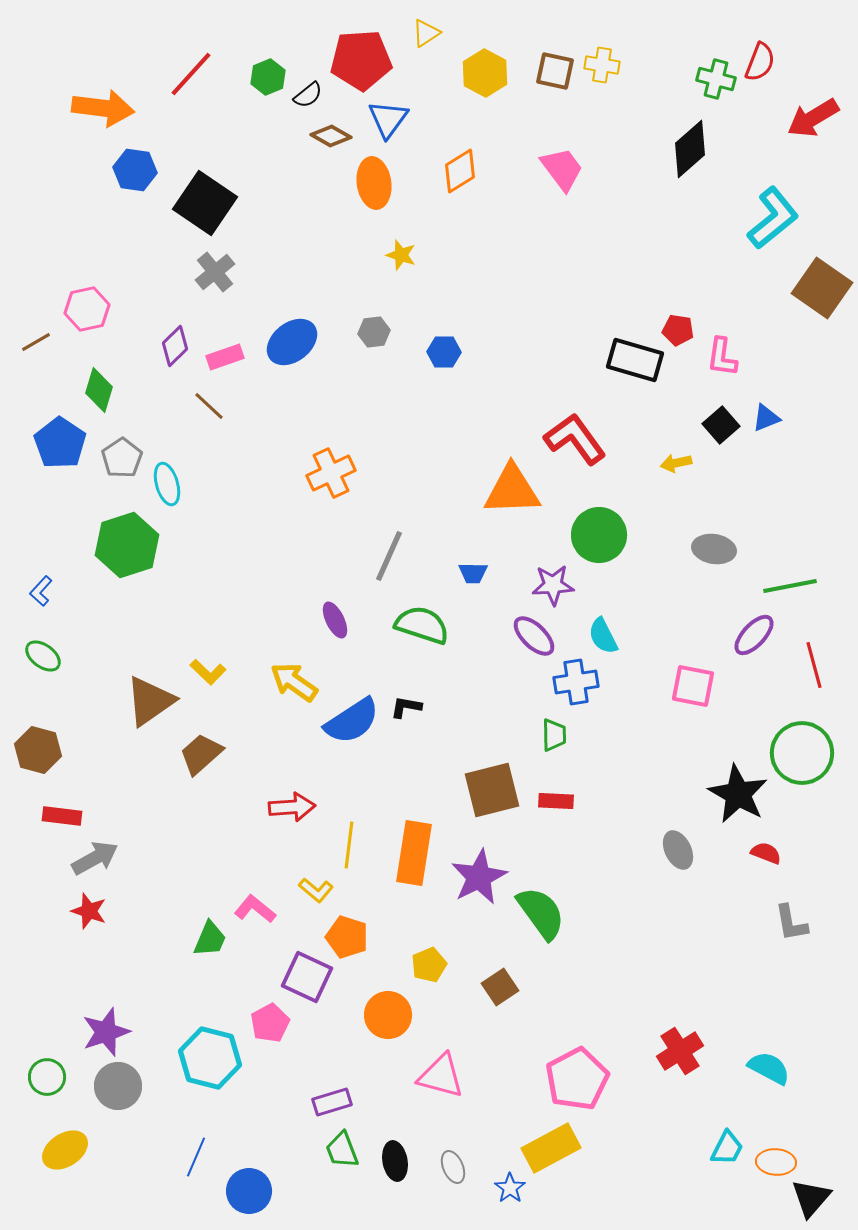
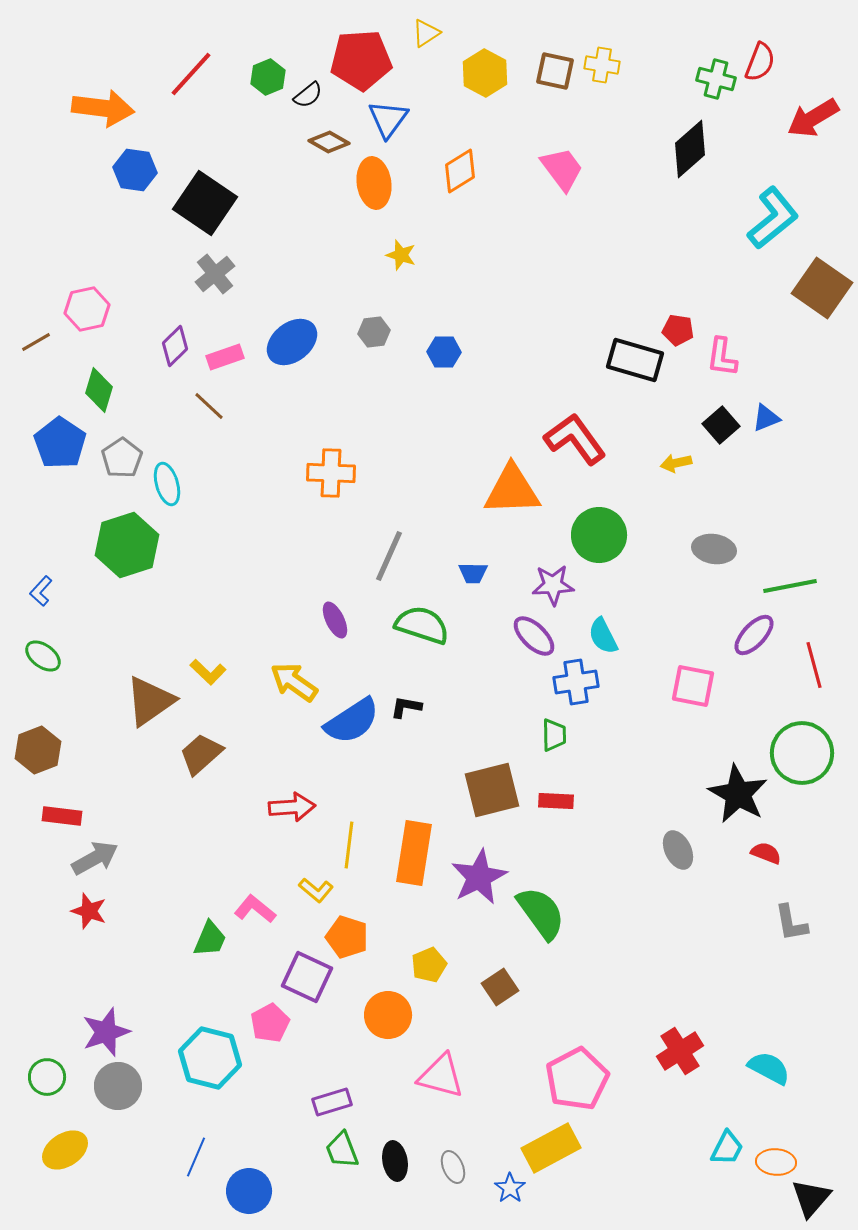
brown diamond at (331, 136): moved 2 px left, 6 px down
gray cross at (215, 272): moved 2 px down
orange cross at (331, 473): rotated 27 degrees clockwise
brown hexagon at (38, 750): rotated 24 degrees clockwise
